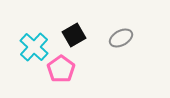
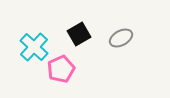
black square: moved 5 px right, 1 px up
pink pentagon: rotated 12 degrees clockwise
